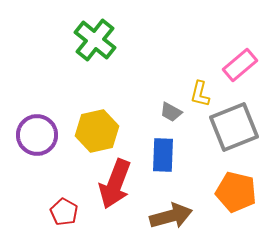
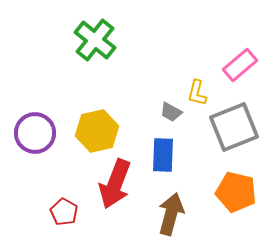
yellow L-shape: moved 3 px left, 1 px up
purple circle: moved 2 px left, 2 px up
brown arrow: moved 2 px up; rotated 60 degrees counterclockwise
